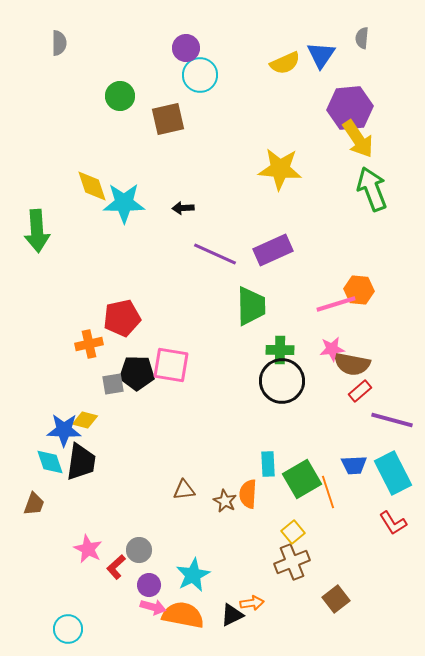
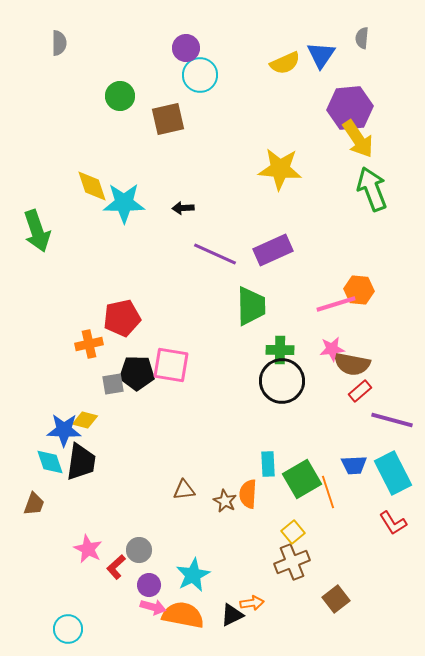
green arrow at (37, 231): rotated 15 degrees counterclockwise
